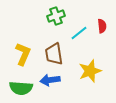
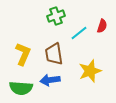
red semicircle: rotated 24 degrees clockwise
